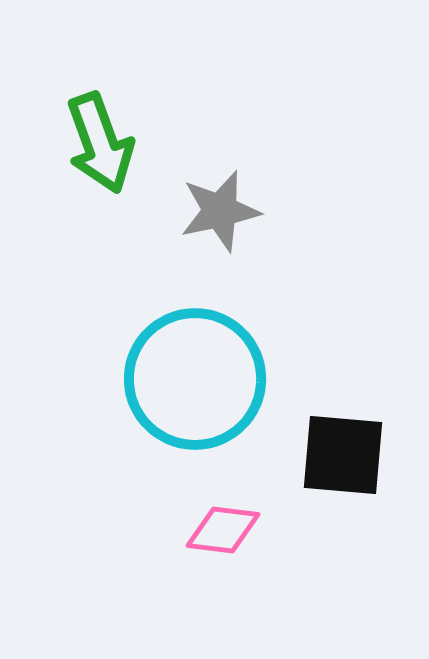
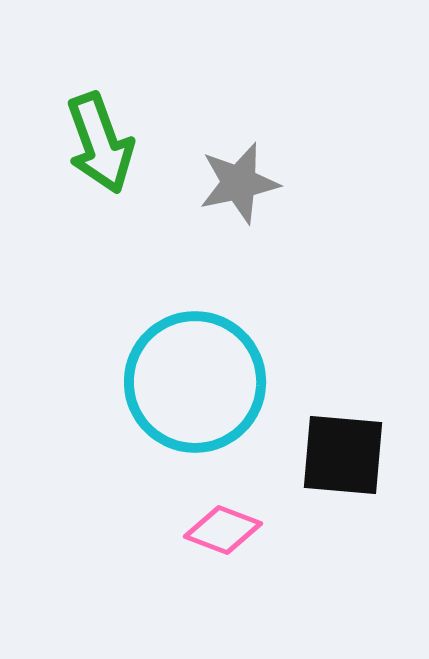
gray star: moved 19 px right, 28 px up
cyan circle: moved 3 px down
pink diamond: rotated 14 degrees clockwise
